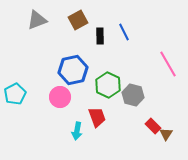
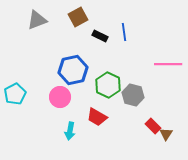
brown square: moved 3 px up
blue line: rotated 18 degrees clockwise
black rectangle: rotated 63 degrees counterclockwise
pink line: rotated 60 degrees counterclockwise
red trapezoid: rotated 140 degrees clockwise
cyan arrow: moved 7 px left
